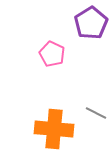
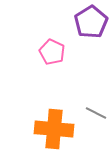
purple pentagon: moved 1 px up
pink pentagon: moved 2 px up
